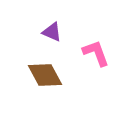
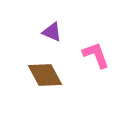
pink L-shape: moved 2 px down
